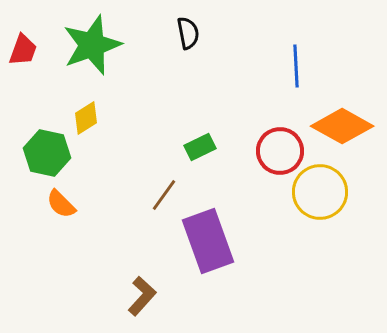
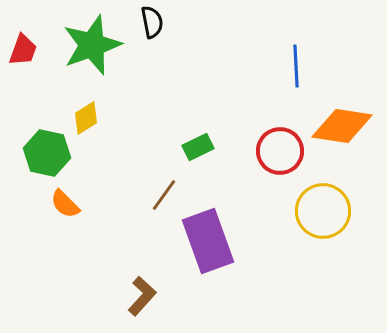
black semicircle: moved 36 px left, 11 px up
orange diamond: rotated 20 degrees counterclockwise
green rectangle: moved 2 px left
yellow circle: moved 3 px right, 19 px down
orange semicircle: moved 4 px right
